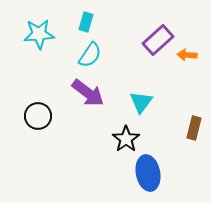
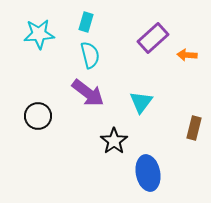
purple rectangle: moved 5 px left, 2 px up
cyan semicircle: rotated 48 degrees counterclockwise
black star: moved 12 px left, 2 px down
